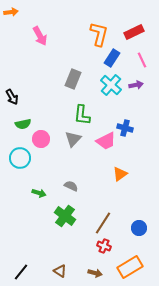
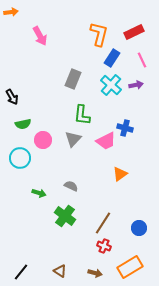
pink circle: moved 2 px right, 1 px down
